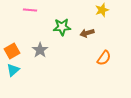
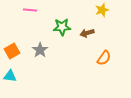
cyan triangle: moved 3 px left, 6 px down; rotated 48 degrees clockwise
